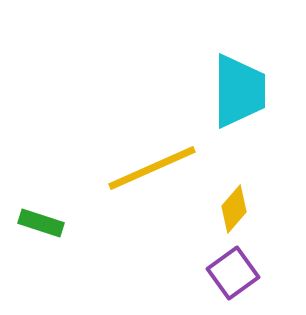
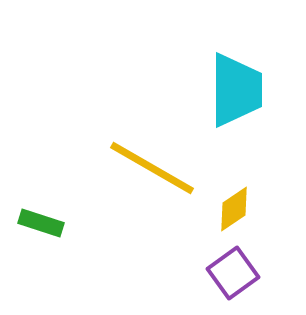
cyan trapezoid: moved 3 px left, 1 px up
yellow line: rotated 54 degrees clockwise
yellow diamond: rotated 15 degrees clockwise
